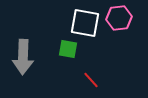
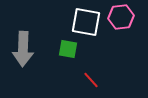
pink hexagon: moved 2 px right, 1 px up
white square: moved 1 px right, 1 px up
gray arrow: moved 8 px up
